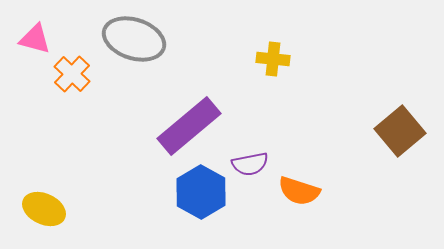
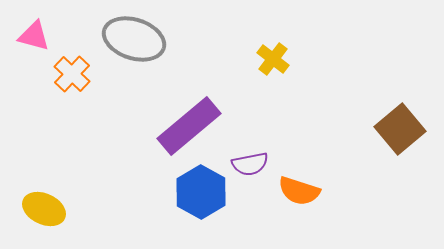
pink triangle: moved 1 px left, 3 px up
yellow cross: rotated 32 degrees clockwise
brown square: moved 2 px up
